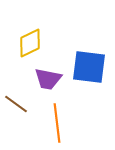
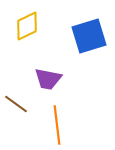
yellow diamond: moved 3 px left, 17 px up
blue square: moved 31 px up; rotated 24 degrees counterclockwise
orange line: moved 2 px down
